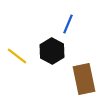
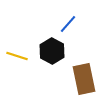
blue line: rotated 18 degrees clockwise
yellow line: rotated 20 degrees counterclockwise
